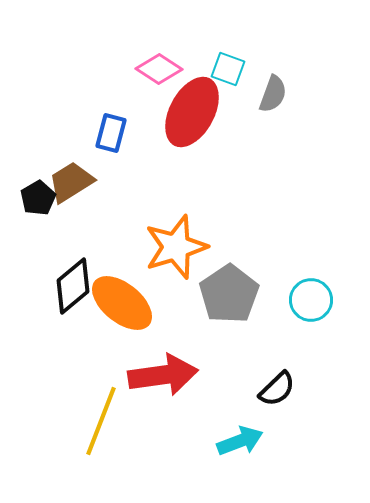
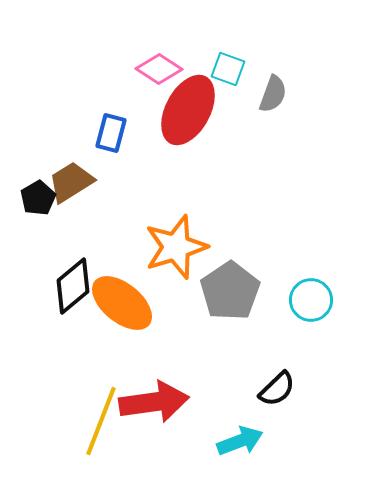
red ellipse: moved 4 px left, 2 px up
gray pentagon: moved 1 px right, 3 px up
red arrow: moved 9 px left, 27 px down
